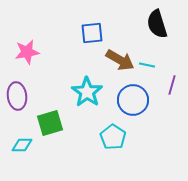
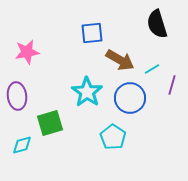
cyan line: moved 5 px right, 4 px down; rotated 42 degrees counterclockwise
blue circle: moved 3 px left, 2 px up
cyan diamond: rotated 15 degrees counterclockwise
